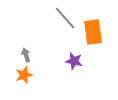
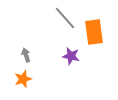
orange rectangle: moved 1 px right
purple star: moved 3 px left, 5 px up
orange star: moved 1 px left, 4 px down
